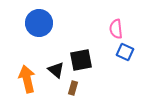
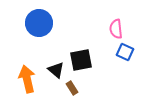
brown rectangle: moved 1 px left; rotated 48 degrees counterclockwise
